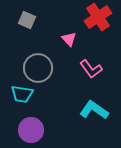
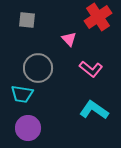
gray square: rotated 18 degrees counterclockwise
pink L-shape: rotated 15 degrees counterclockwise
purple circle: moved 3 px left, 2 px up
